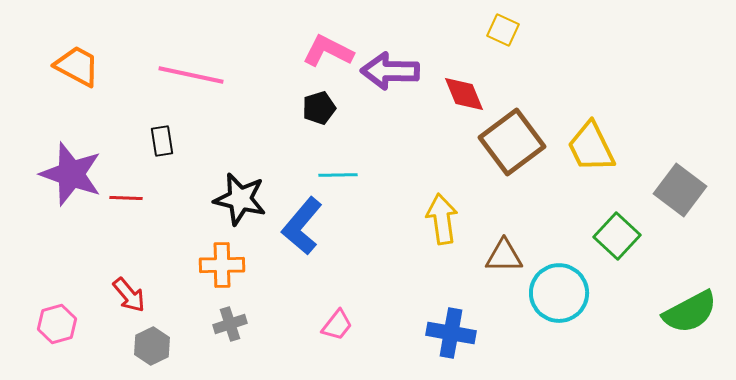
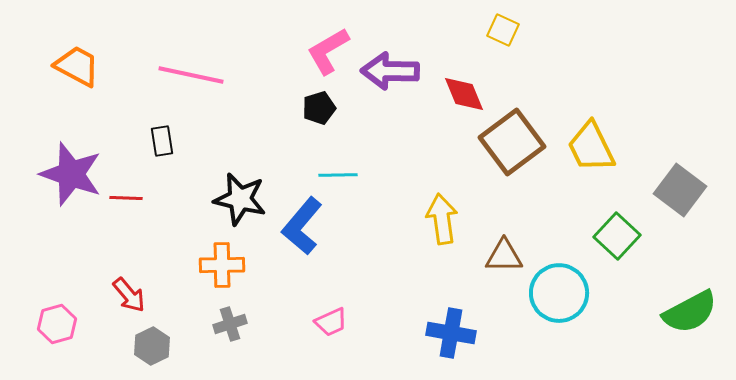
pink L-shape: rotated 57 degrees counterclockwise
pink trapezoid: moved 6 px left, 3 px up; rotated 28 degrees clockwise
